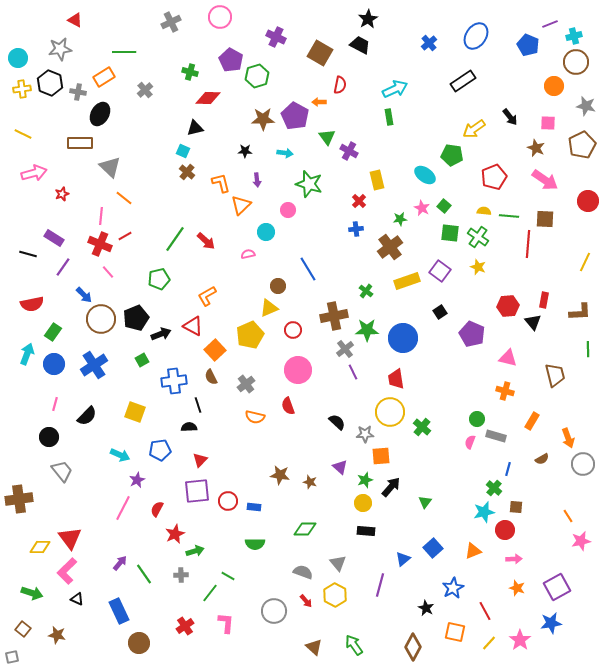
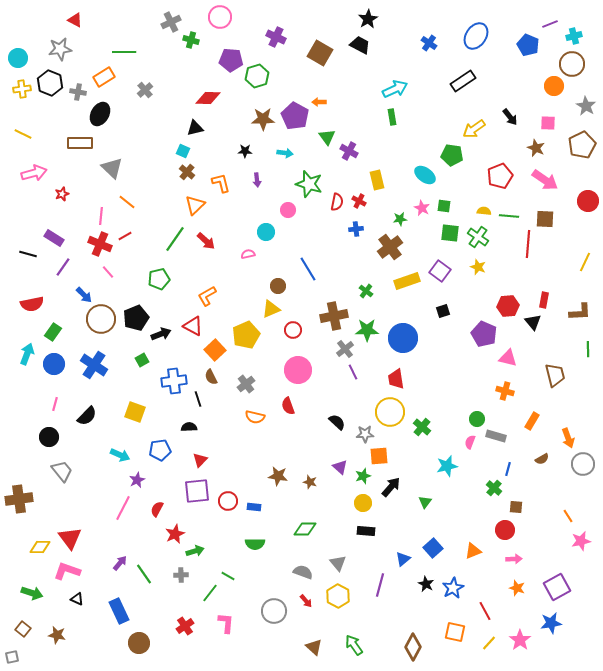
blue cross at (429, 43): rotated 14 degrees counterclockwise
purple pentagon at (231, 60): rotated 25 degrees counterclockwise
brown circle at (576, 62): moved 4 px left, 2 px down
green cross at (190, 72): moved 1 px right, 32 px up
red semicircle at (340, 85): moved 3 px left, 117 px down
gray star at (586, 106): rotated 18 degrees clockwise
green rectangle at (389, 117): moved 3 px right
gray triangle at (110, 167): moved 2 px right, 1 px down
red pentagon at (494, 177): moved 6 px right, 1 px up
orange line at (124, 198): moved 3 px right, 4 px down
red cross at (359, 201): rotated 16 degrees counterclockwise
orange triangle at (241, 205): moved 46 px left
green square at (444, 206): rotated 32 degrees counterclockwise
yellow triangle at (269, 308): moved 2 px right, 1 px down
black square at (440, 312): moved 3 px right, 1 px up; rotated 16 degrees clockwise
purple pentagon at (472, 334): moved 12 px right
yellow pentagon at (250, 335): moved 4 px left
blue cross at (94, 365): rotated 24 degrees counterclockwise
black line at (198, 405): moved 6 px up
orange square at (381, 456): moved 2 px left
brown star at (280, 475): moved 2 px left, 1 px down
green star at (365, 480): moved 2 px left, 4 px up
cyan star at (484, 512): moved 37 px left, 46 px up
pink L-shape at (67, 571): rotated 64 degrees clockwise
yellow hexagon at (335, 595): moved 3 px right, 1 px down
black star at (426, 608): moved 24 px up
